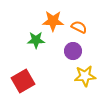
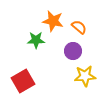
orange star: rotated 10 degrees clockwise
orange semicircle: rotated 14 degrees clockwise
